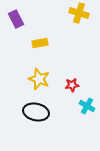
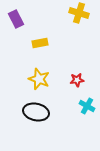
red star: moved 5 px right, 5 px up
